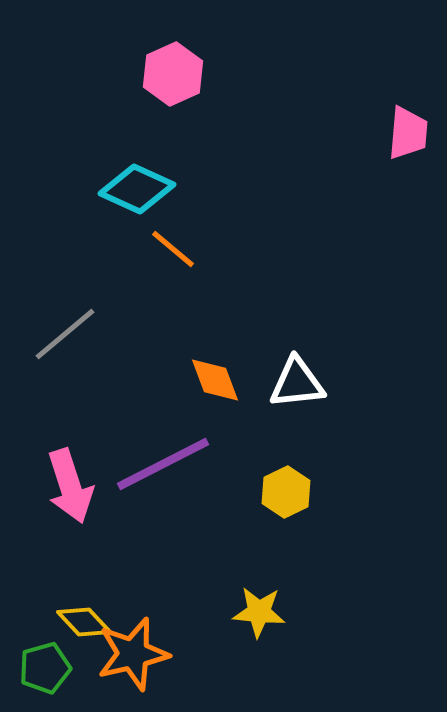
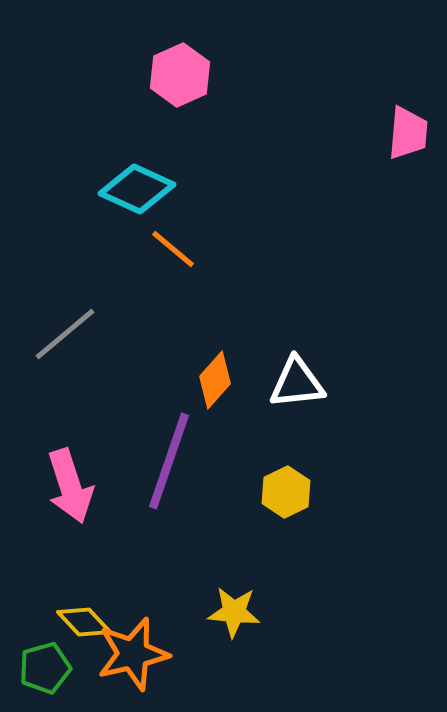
pink hexagon: moved 7 px right, 1 px down
orange diamond: rotated 62 degrees clockwise
purple line: moved 6 px right, 3 px up; rotated 44 degrees counterclockwise
yellow star: moved 25 px left
